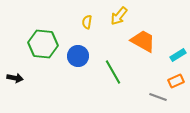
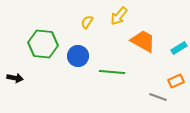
yellow semicircle: rotated 24 degrees clockwise
cyan rectangle: moved 1 px right, 7 px up
green line: moved 1 px left; rotated 55 degrees counterclockwise
